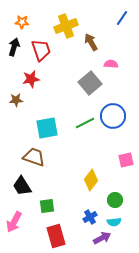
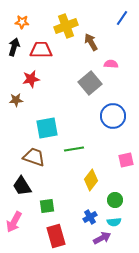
red trapezoid: rotated 70 degrees counterclockwise
green line: moved 11 px left, 26 px down; rotated 18 degrees clockwise
